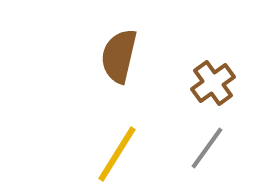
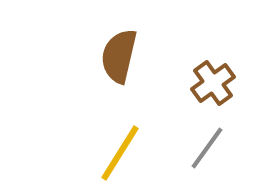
yellow line: moved 3 px right, 1 px up
